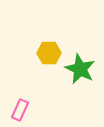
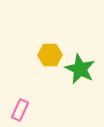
yellow hexagon: moved 1 px right, 2 px down
